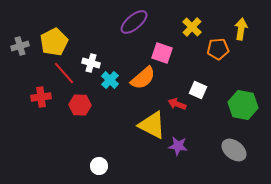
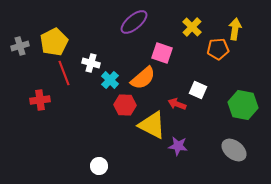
yellow arrow: moved 6 px left
red line: rotated 20 degrees clockwise
red cross: moved 1 px left, 3 px down
red hexagon: moved 45 px right
